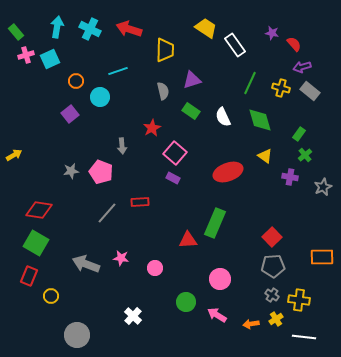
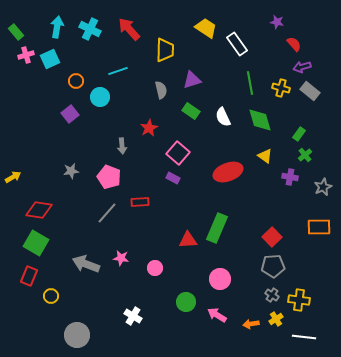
red arrow at (129, 29): rotated 30 degrees clockwise
purple star at (272, 33): moved 5 px right, 11 px up
white rectangle at (235, 45): moved 2 px right, 1 px up
green line at (250, 83): rotated 35 degrees counterclockwise
gray semicircle at (163, 91): moved 2 px left, 1 px up
red star at (152, 128): moved 3 px left
pink square at (175, 153): moved 3 px right
yellow arrow at (14, 155): moved 1 px left, 22 px down
pink pentagon at (101, 172): moved 8 px right, 5 px down
green rectangle at (215, 223): moved 2 px right, 5 px down
orange rectangle at (322, 257): moved 3 px left, 30 px up
white cross at (133, 316): rotated 12 degrees counterclockwise
